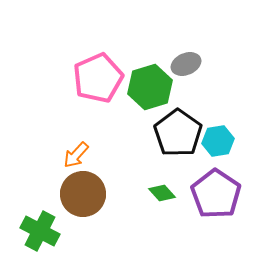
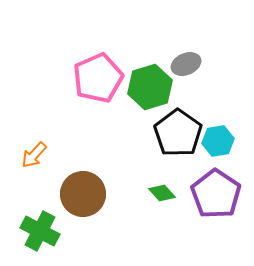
orange arrow: moved 42 px left
